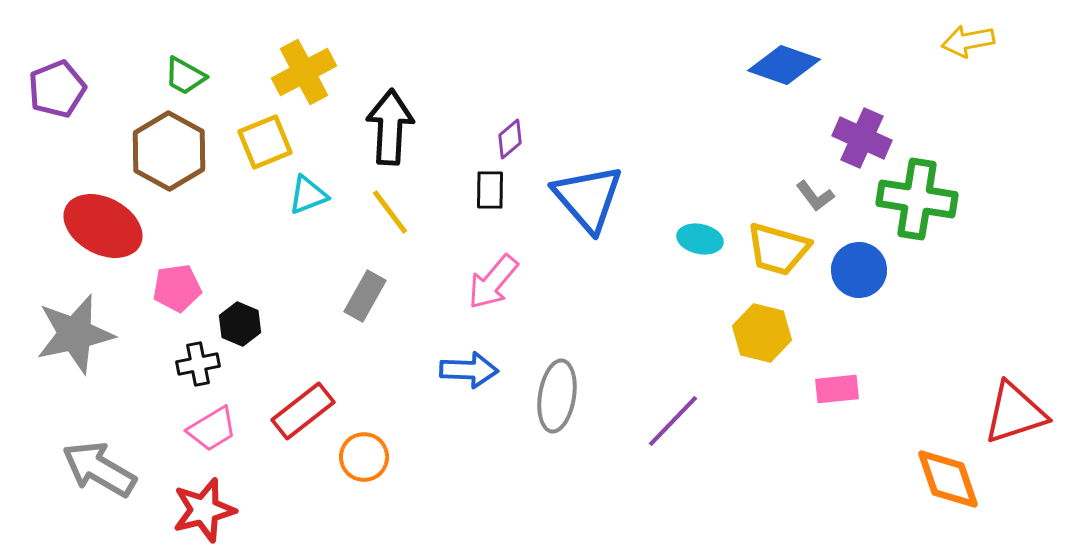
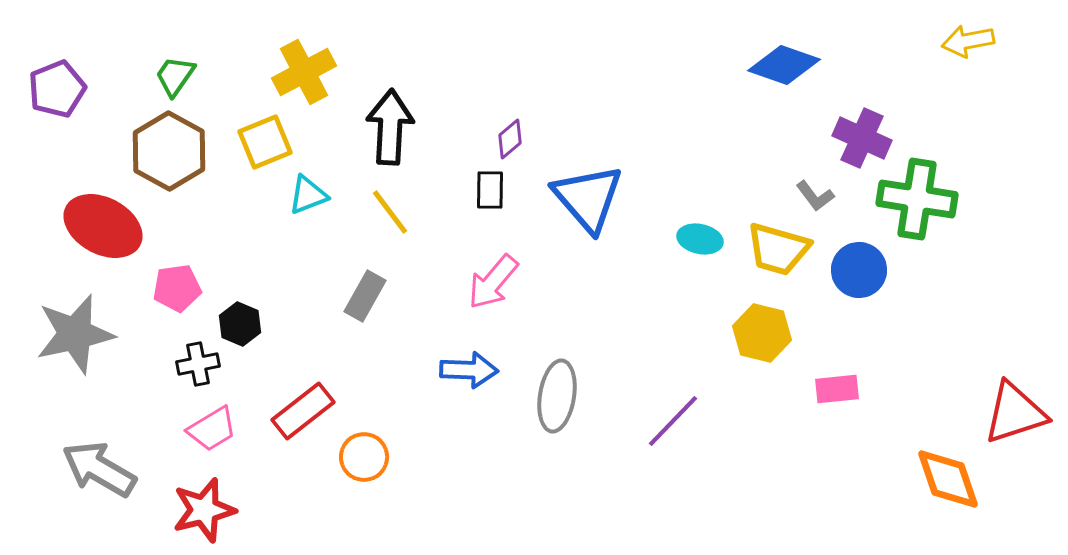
green trapezoid: moved 10 px left; rotated 96 degrees clockwise
